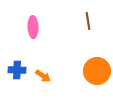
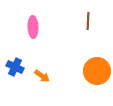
brown line: rotated 12 degrees clockwise
blue cross: moved 2 px left, 3 px up; rotated 24 degrees clockwise
orange arrow: moved 1 px left
